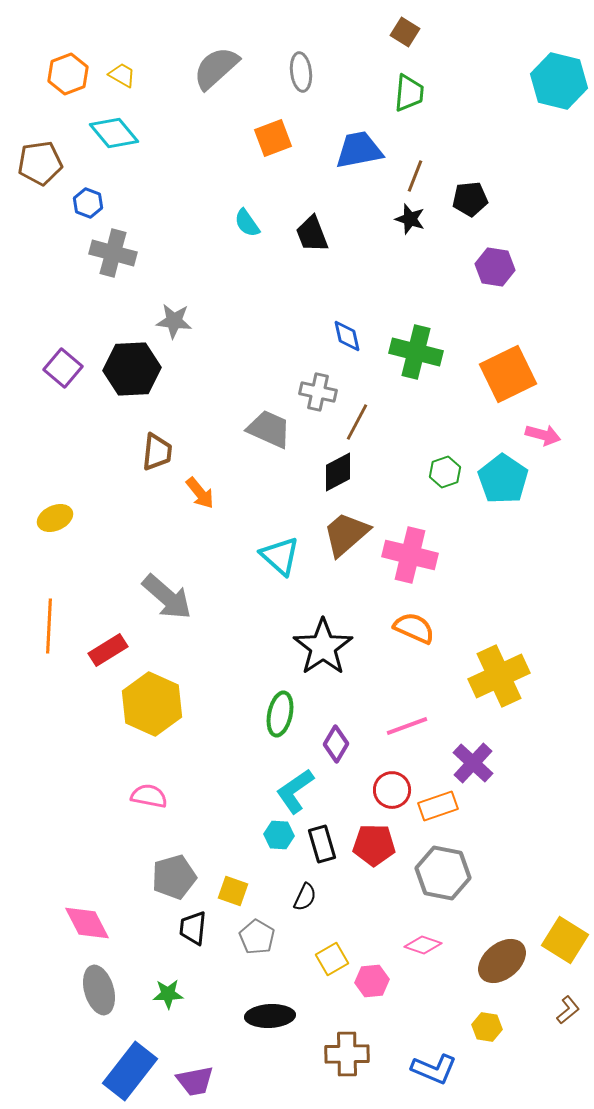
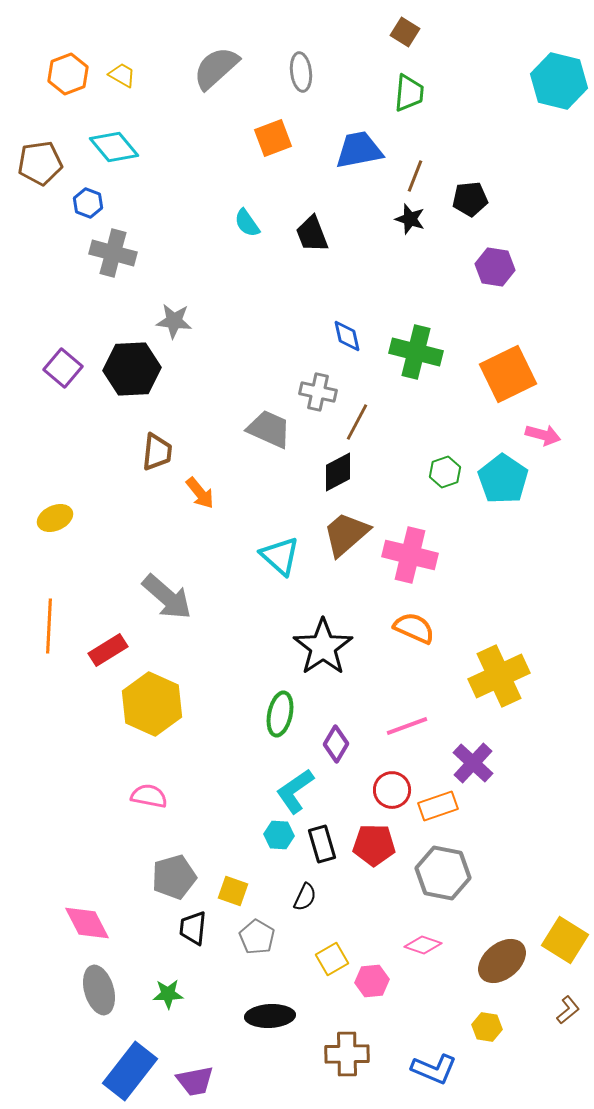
cyan diamond at (114, 133): moved 14 px down
